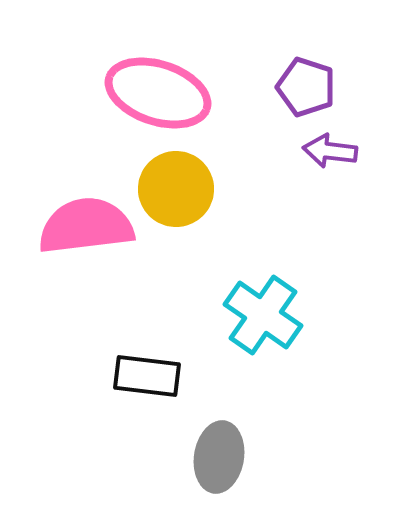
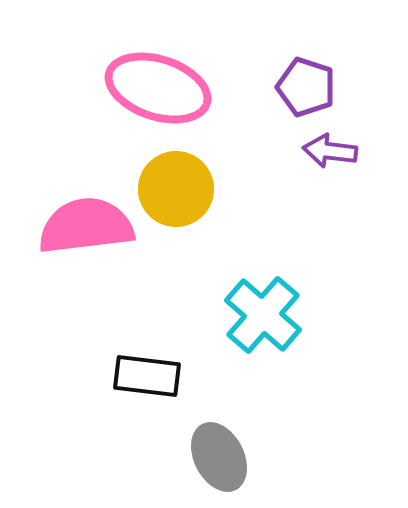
pink ellipse: moved 5 px up
cyan cross: rotated 6 degrees clockwise
gray ellipse: rotated 36 degrees counterclockwise
